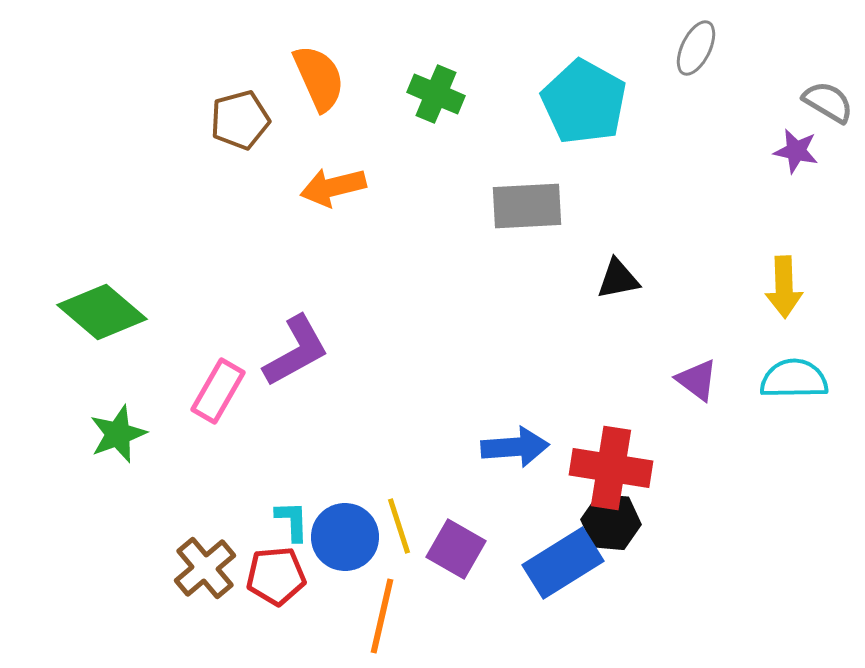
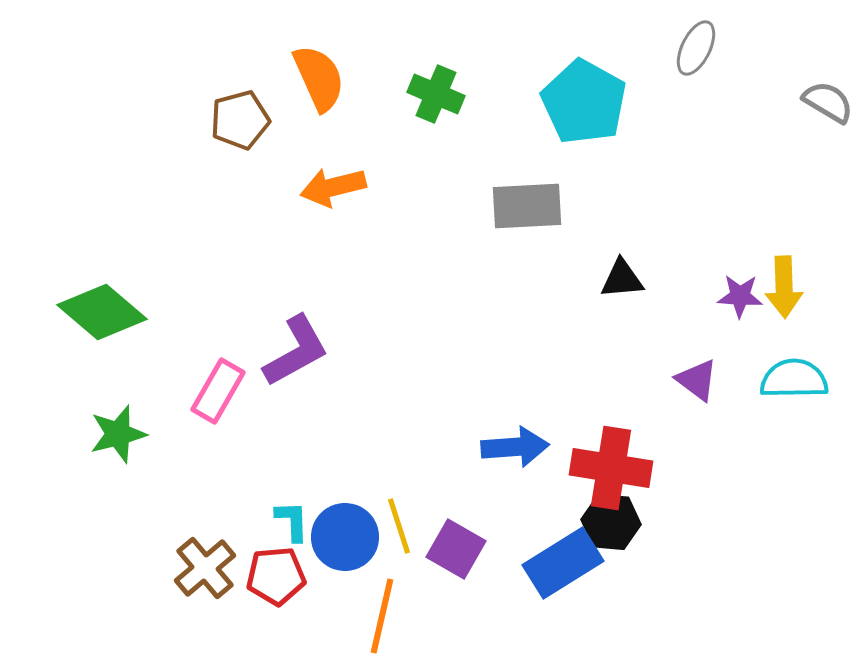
purple star: moved 56 px left, 145 px down; rotated 9 degrees counterclockwise
black triangle: moved 4 px right; rotated 6 degrees clockwise
green star: rotated 6 degrees clockwise
